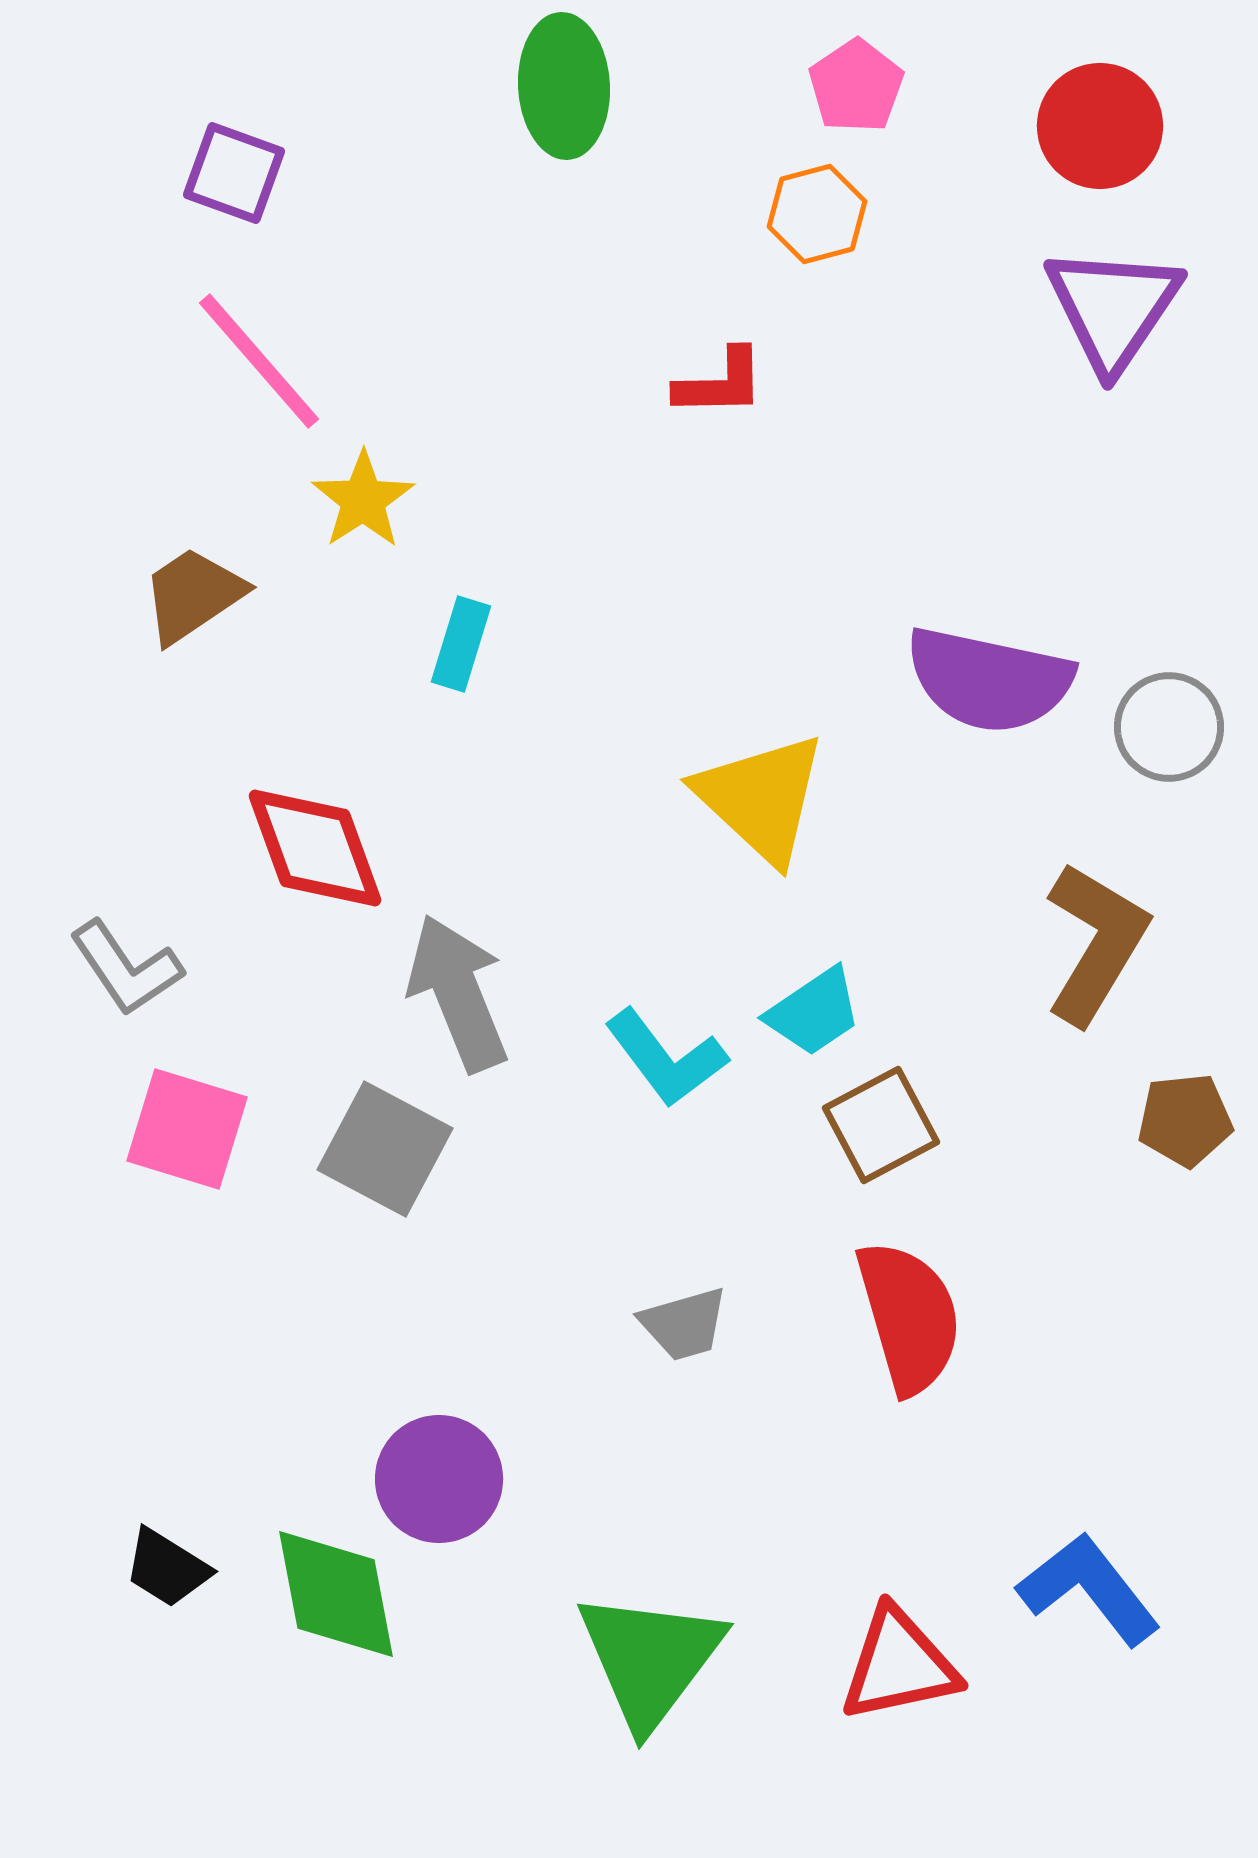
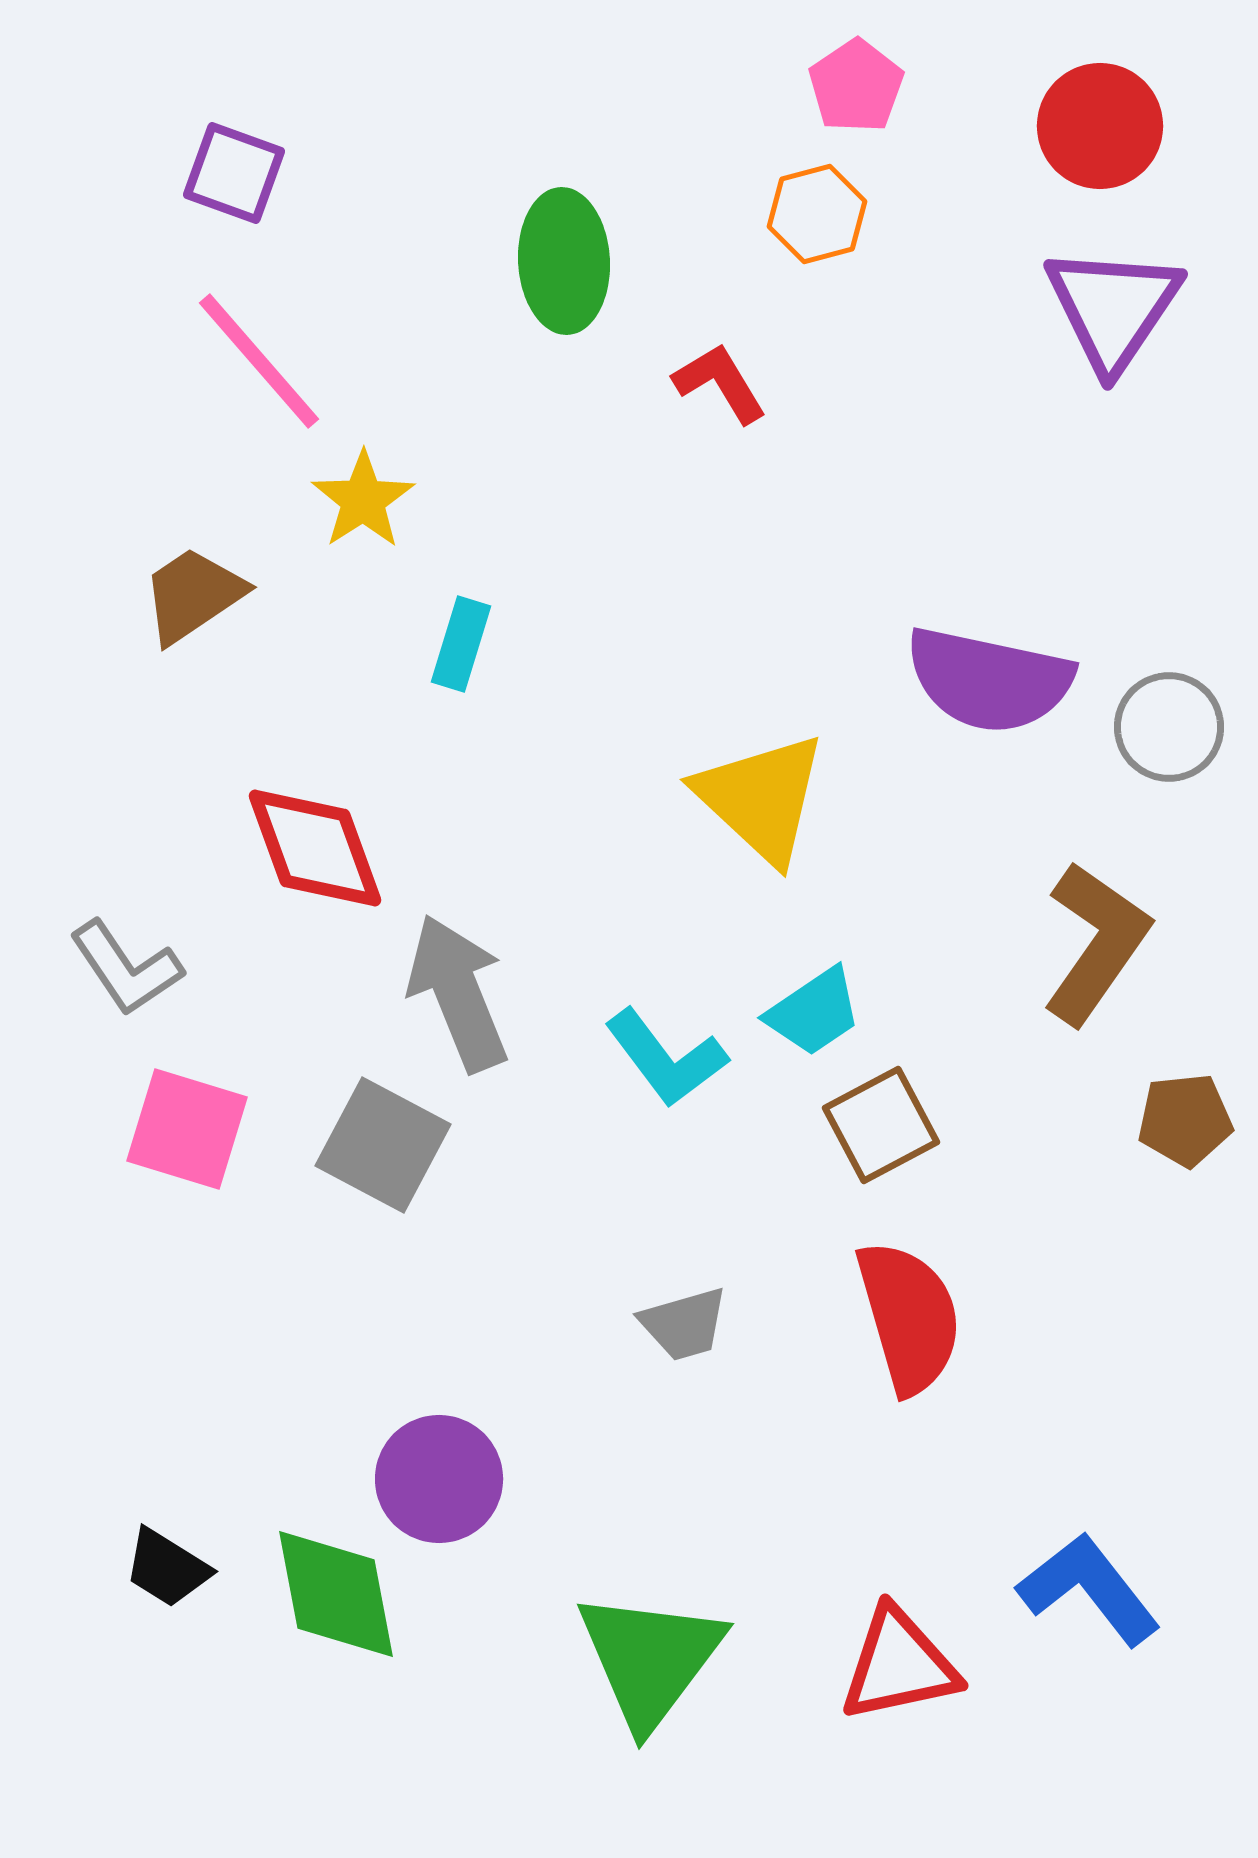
green ellipse: moved 175 px down
red L-shape: rotated 120 degrees counterclockwise
brown L-shape: rotated 4 degrees clockwise
gray square: moved 2 px left, 4 px up
